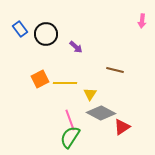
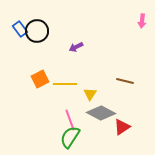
black circle: moved 9 px left, 3 px up
purple arrow: rotated 112 degrees clockwise
brown line: moved 10 px right, 11 px down
yellow line: moved 1 px down
